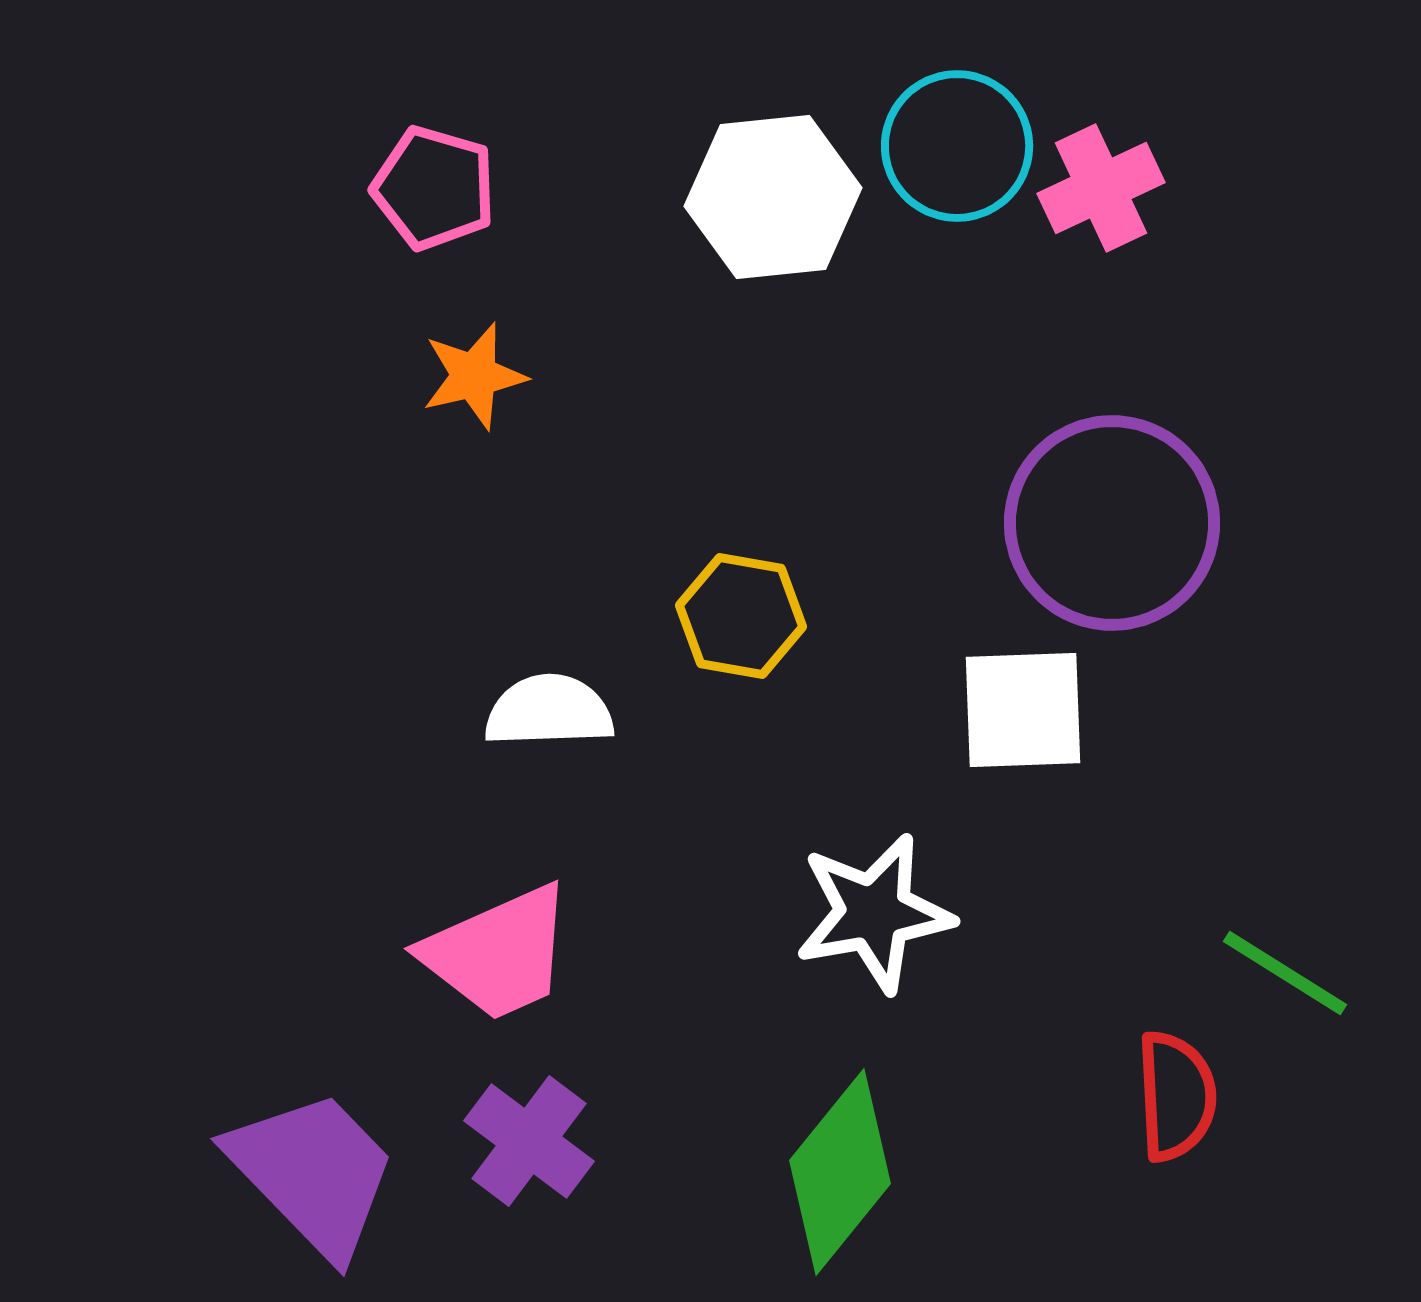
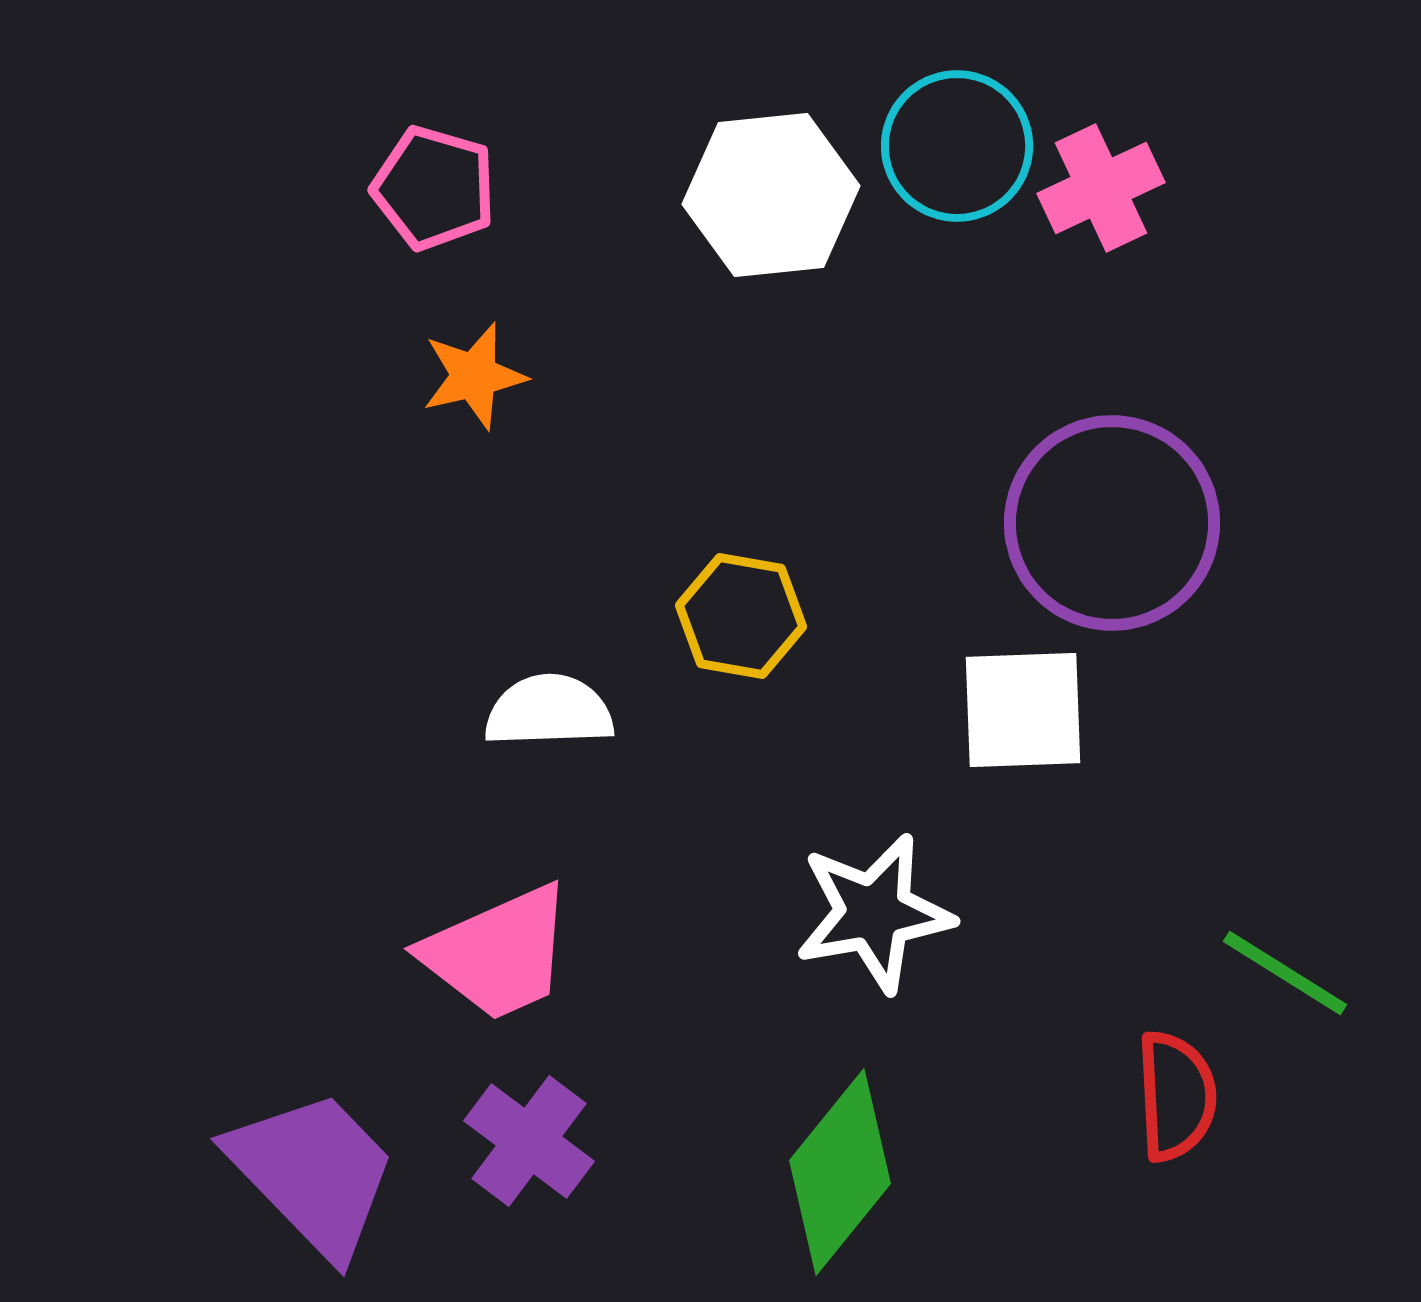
white hexagon: moved 2 px left, 2 px up
